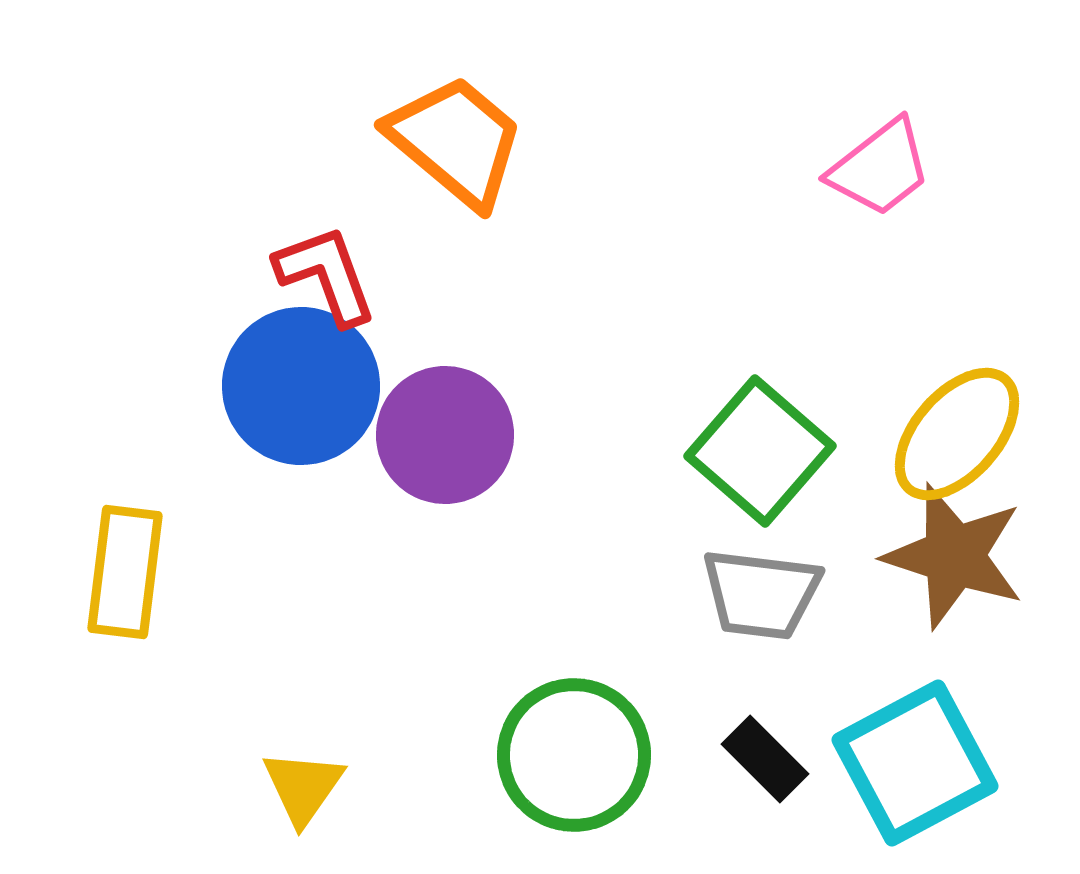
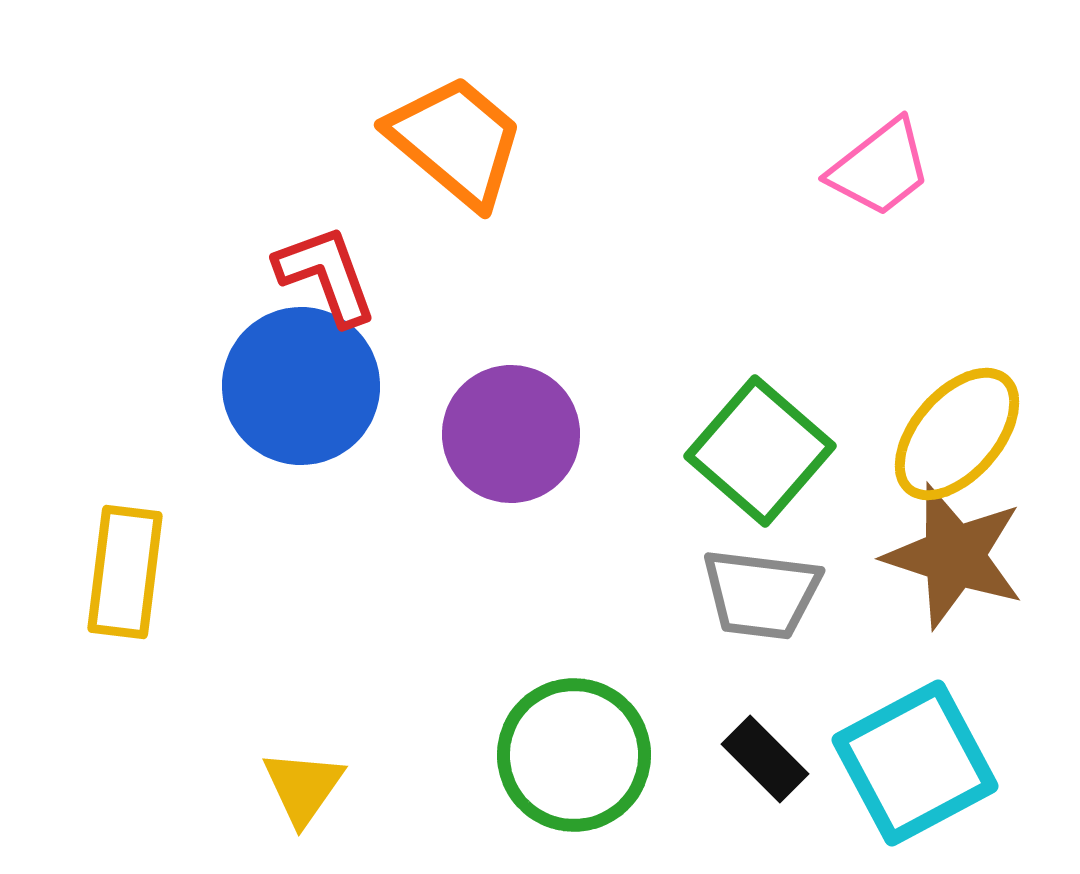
purple circle: moved 66 px right, 1 px up
